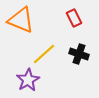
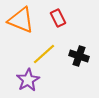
red rectangle: moved 16 px left
black cross: moved 2 px down
